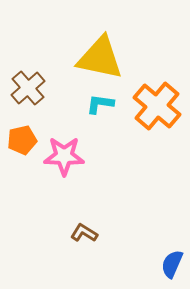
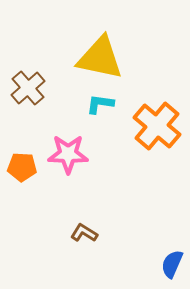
orange cross: moved 20 px down
orange pentagon: moved 27 px down; rotated 16 degrees clockwise
pink star: moved 4 px right, 2 px up
